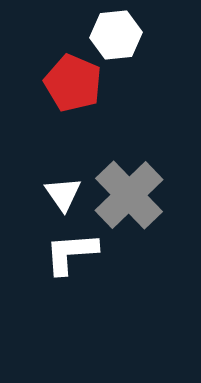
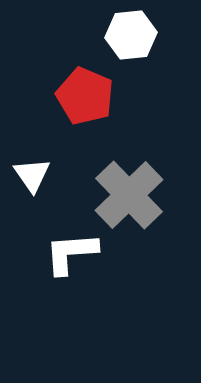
white hexagon: moved 15 px right
red pentagon: moved 12 px right, 13 px down
white triangle: moved 31 px left, 19 px up
